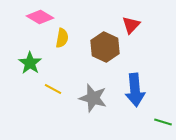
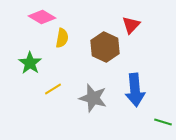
pink diamond: moved 2 px right
yellow line: rotated 60 degrees counterclockwise
